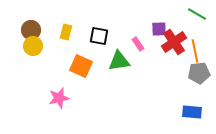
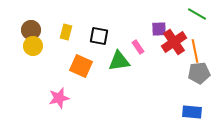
pink rectangle: moved 3 px down
